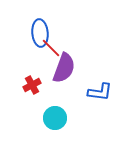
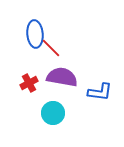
blue ellipse: moved 5 px left, 1 px down
purple semicircle: moved 2 px left, 9 px down; rotated 100 degrees counterclockwise
red cross: moved 3 px left, 2 px up
cyan circle: moved 2 px left, 5 px up
